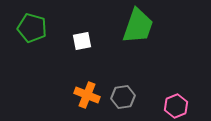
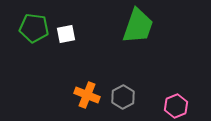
green pentagon: moved 2 px right; rotated 8 degrees counterclockwise
white square: moved 16 px left, 7 px up
gray hexagon: rotated 20 degrees counterclockwise
